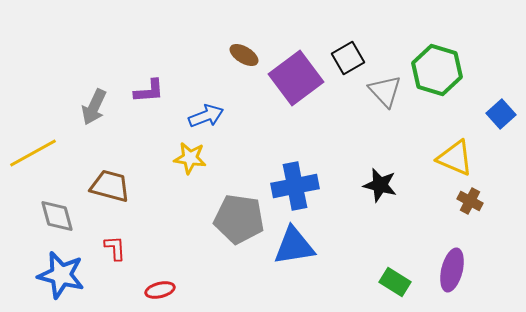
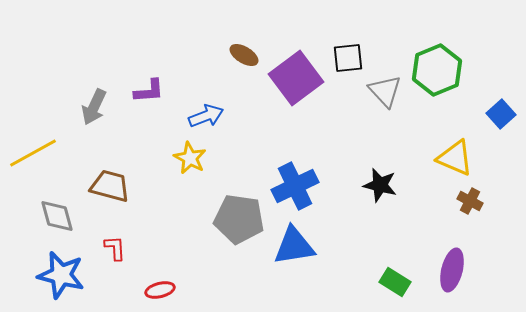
black square: rotated 24 degrees clockwise
green hexagon: rotated 21 degrees clockwise
yellow star: rotated 20 degrees clockwise
blue cross: rotated 15 degrees counterclockwise
